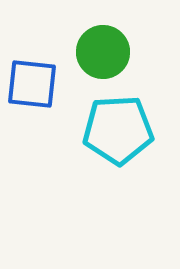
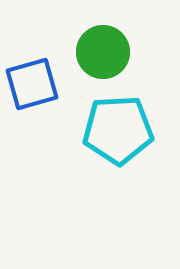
blue square: rotated 22 degrees counterclockwise
